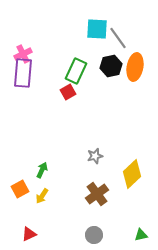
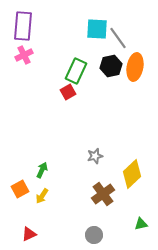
pink cross: moved 1 px right, 1 px down
purple rectangle: moved 47 px up
brown cross: moved 6 px right
green triangle: moved 11 px up
